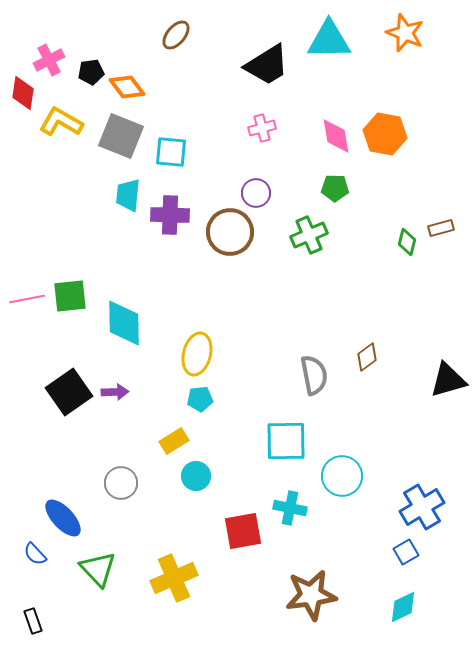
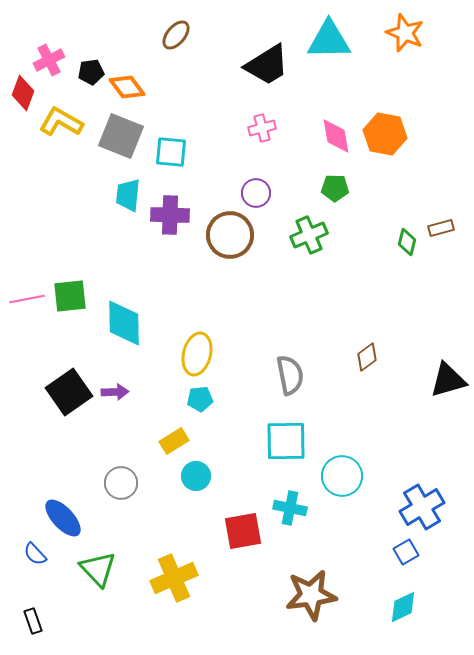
red diamond at (23, 93): rotated 12 degrees clockwise
brown circle at (230, 232): moved 3 px down
gray semicircle at (314, 375): moved 24 px left
